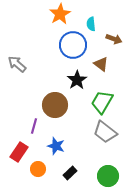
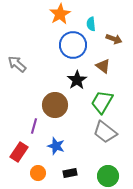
brown triangle: moved 2 px right, 2 px down
orange circle: moved 4 px down
black rectangle: rotated 32 degrees clockwise
